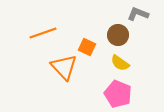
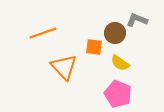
gray L-shape: moved 1 px left, 6 px down
brown circle: moved 3 px left, 2 px up
orange square: moved 7 px right; rotated 18 degrees counterclockwise
